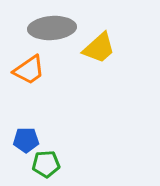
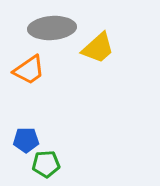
yellow trapezoid: moved 1 px left
